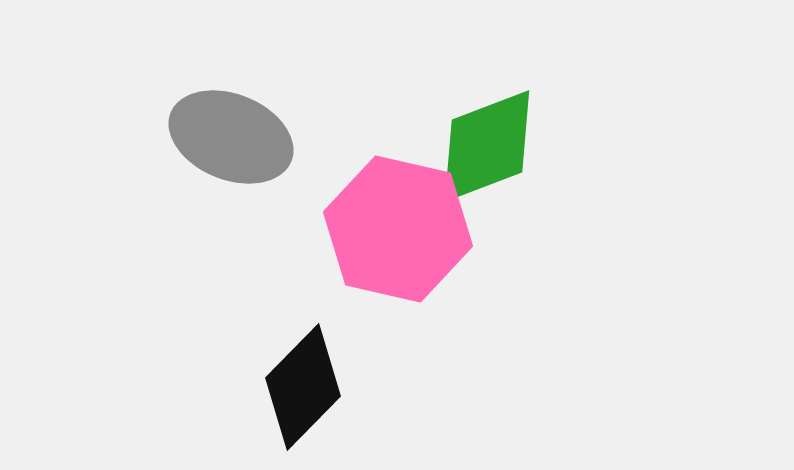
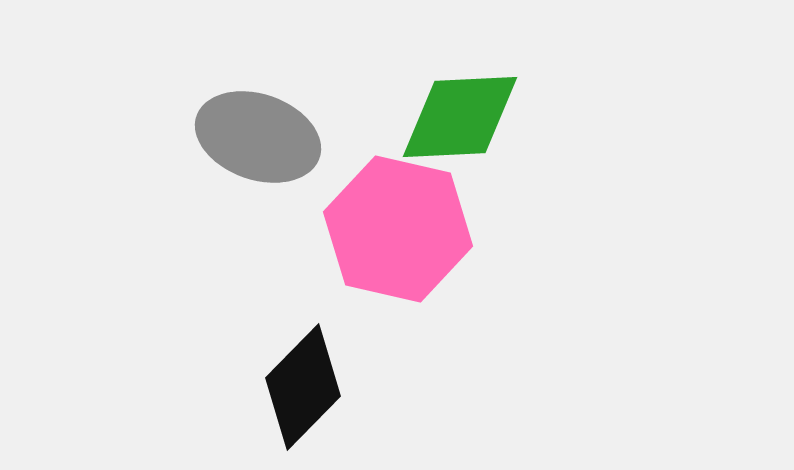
gray ellipse: moved 27 px right; rotated 3 degrees counterclockwise
green diamond: moved 27 px left, 29 px up; rotated 18 degrees clockwise
